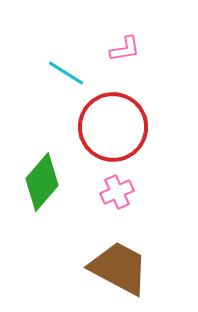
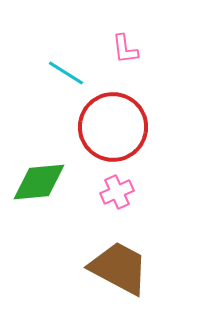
pink L-shape: rotated 92 degrees clockwise
green diamond: moved 3 px left; rotated 44 degrees clockwise
